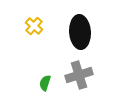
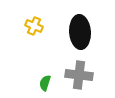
yellow cross: rotated 18 degrees counterclockwise
gray cross: rotated 24 degrees clockwise
